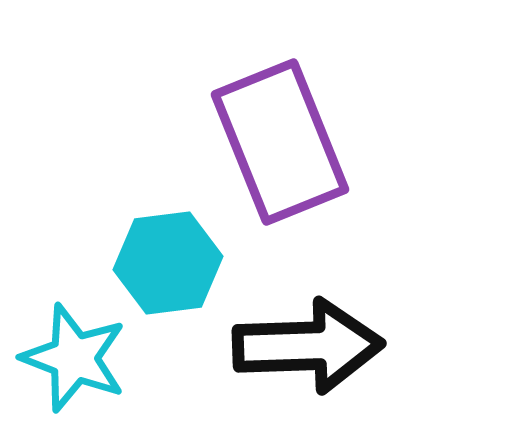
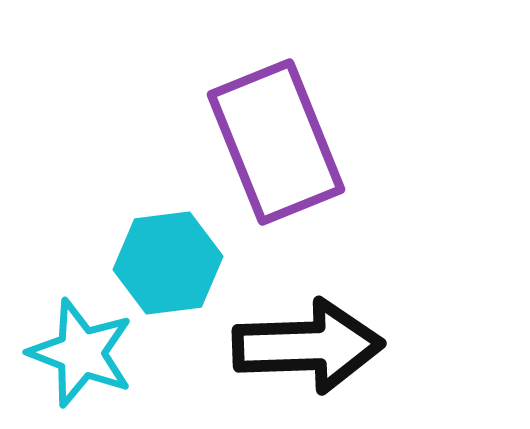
purple rectangle: moved 4 px left
cyan star: moved 7 px right, 5 px up
